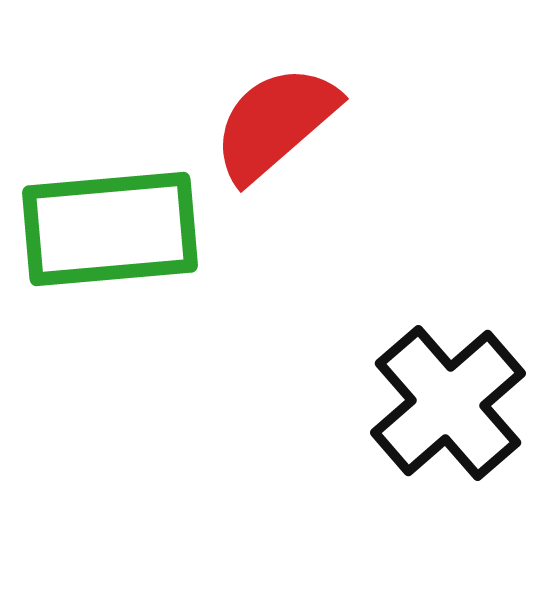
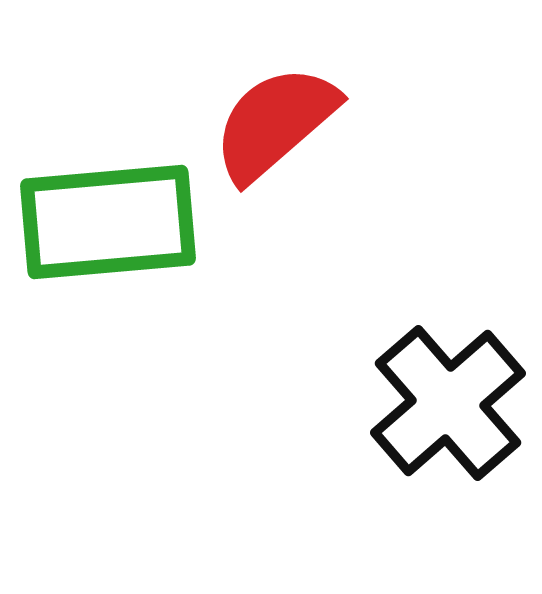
green rectangle: moved 2 px left, 7 px up
